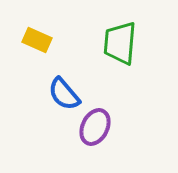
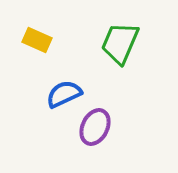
green trapezoid: rotated 18 degrees clockwise
blue semicircle: rotated 105 degrees clockwise
